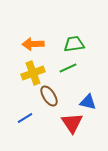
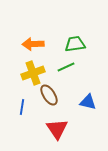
green trapezoid: moved 1 px right
green line: moved 2 px left, 1 px up
brown ellipse: moved 1 px up
blue line: moved 3 px left, 11 px up; rotated 49 degrees counterclockwise
red triangle: moved 15 px left, 6 px down
